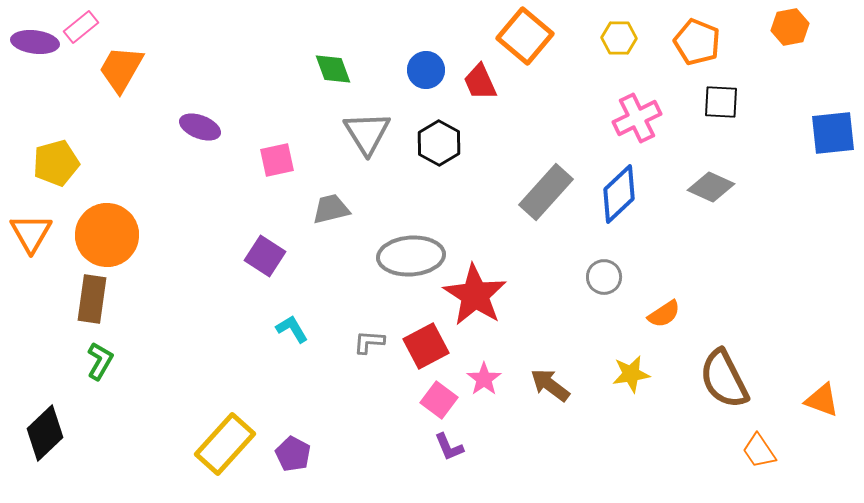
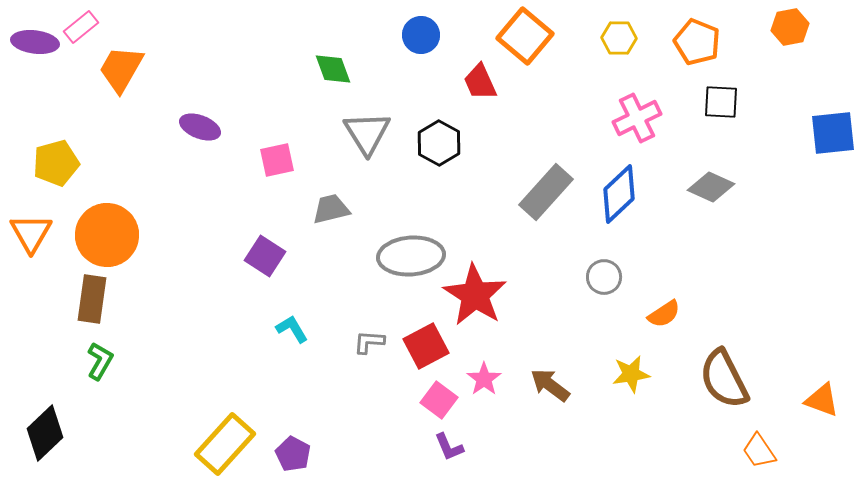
blue circle at (426, 70): moved 5 px left, 35 px up
